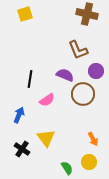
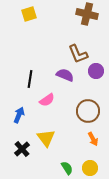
yellow square: moved 4 px right
brown L-shape: moved 4 px down
brown circle: moved 5 px right, 17 px down
black cross: rotated 14 degrees clockwise
yellow circle: moved 1 px right, 6 px down
